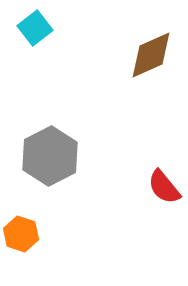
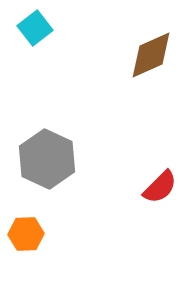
gray hexagon: moved 3 px left, 3 px down; rotated 8 degrees counterclockwise
red semicircle: moved 4 px left; rotated 96 degrees counterclockwise
orange hexagon: moved 5 px right; rotated 20 degrees counterclockwise
